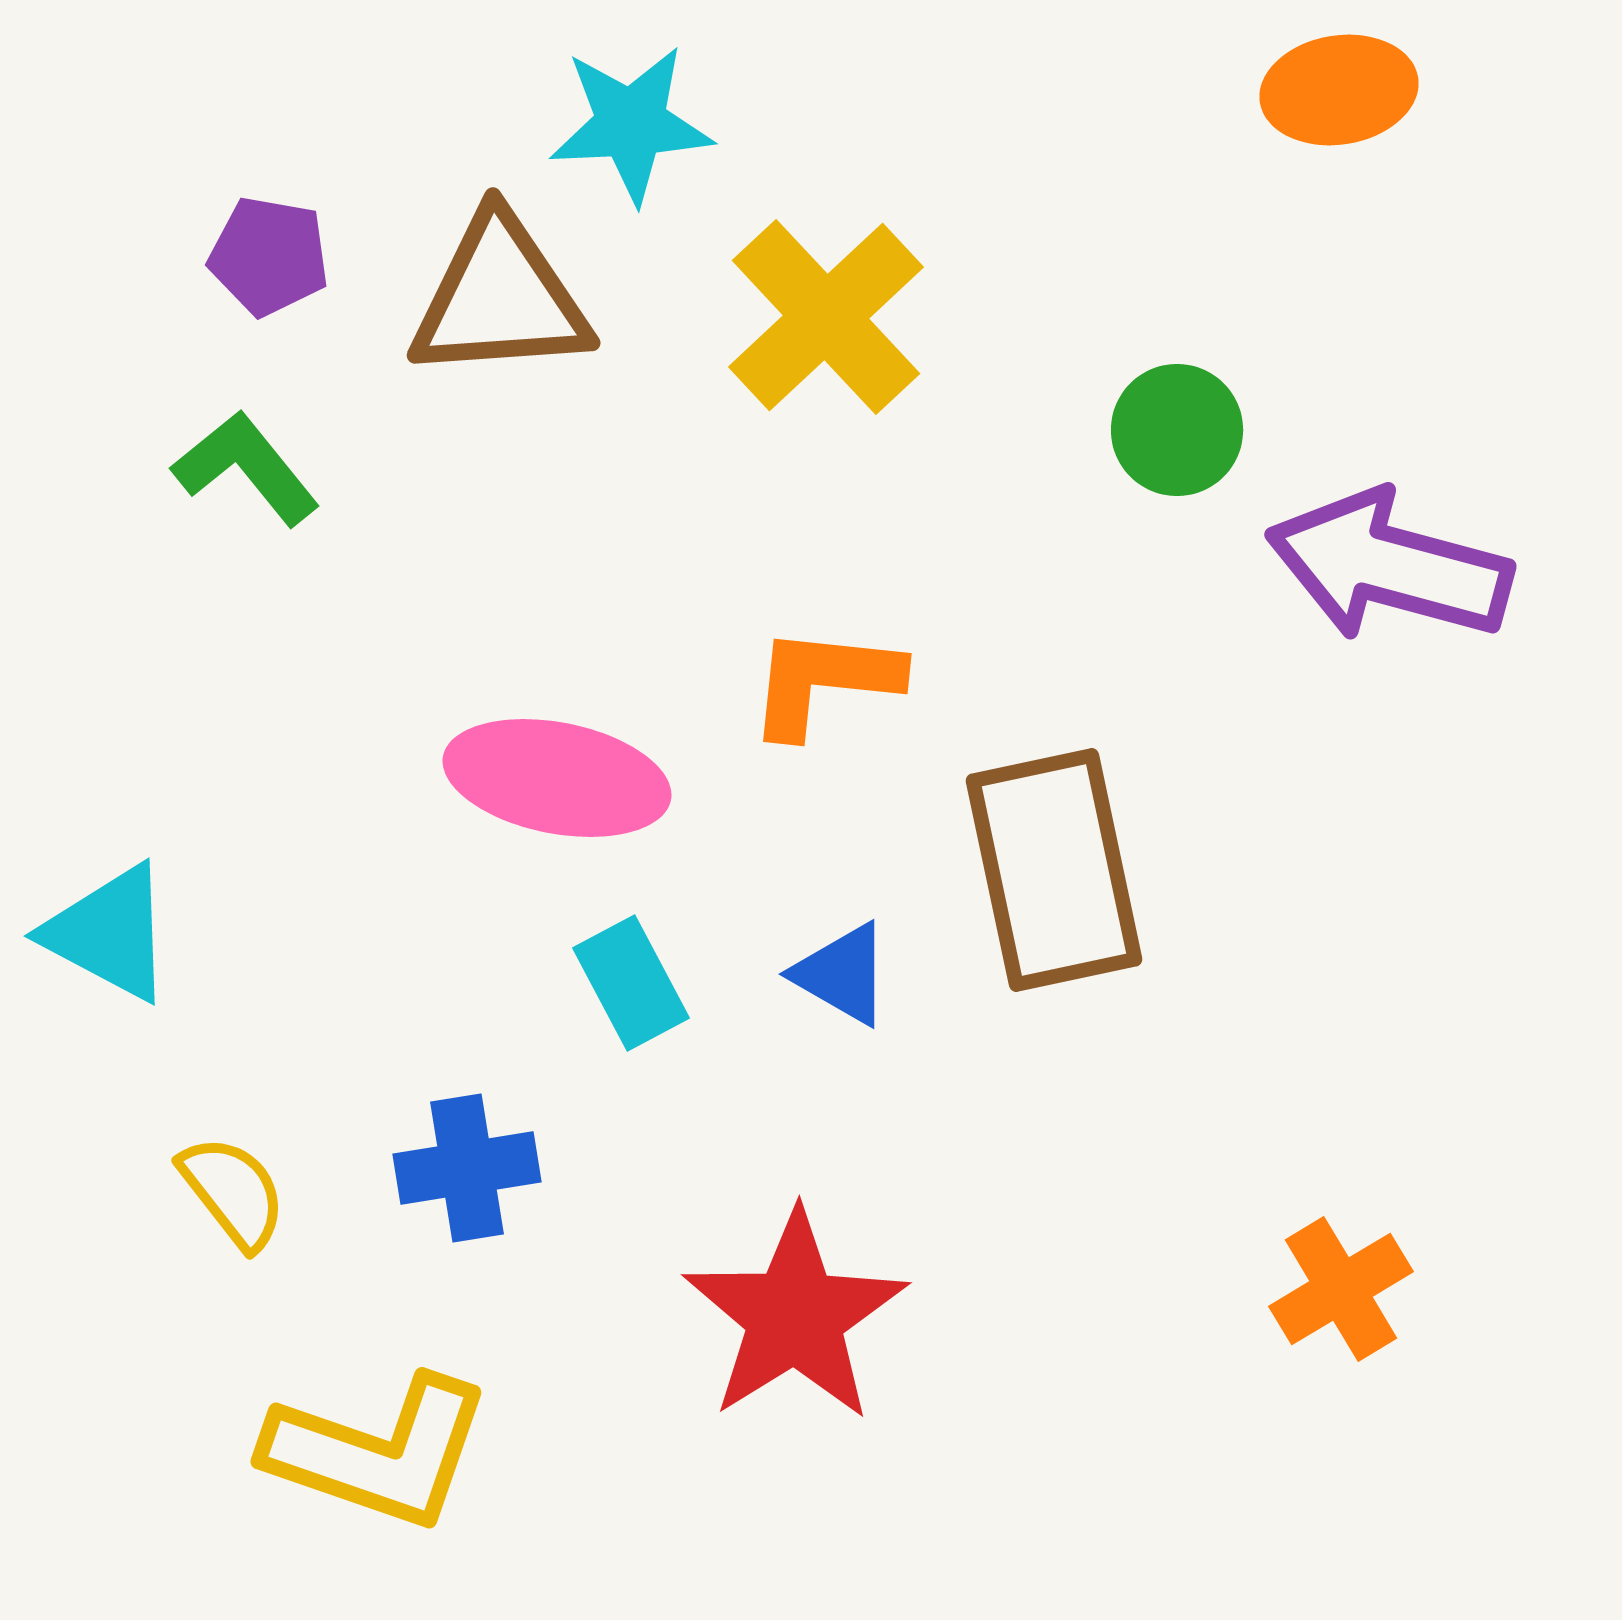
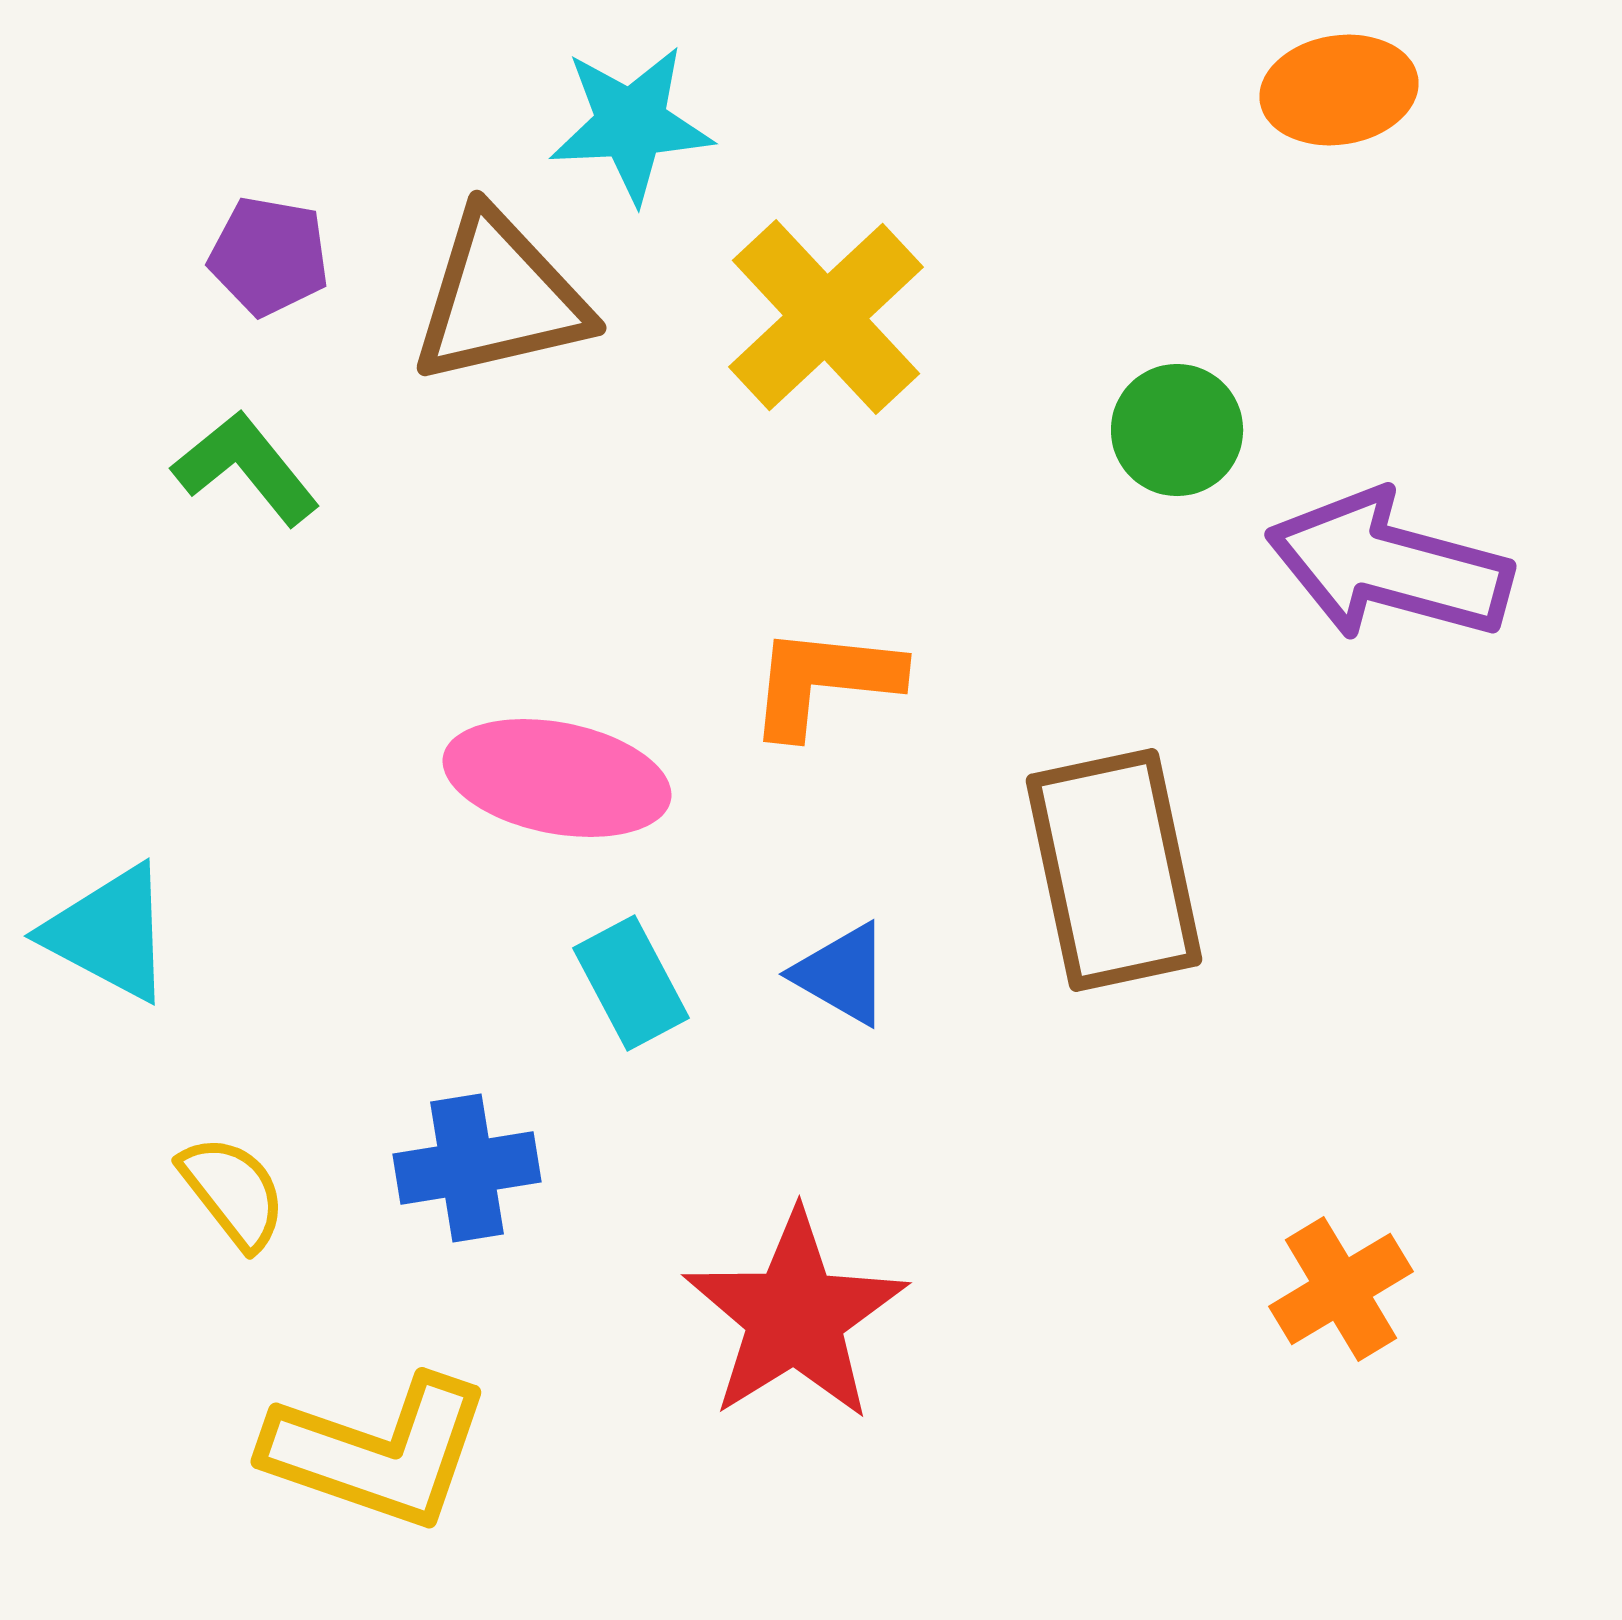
brown triangle: rotated 9 degrees counterclockwise
brown rectangle: moved 60 px right
